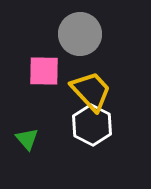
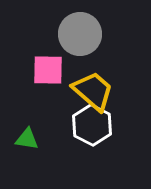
pink square: moved 4 px right, 1 px up
yellow trapezoid: moved 2 px right; rotated 6 degrees counterclockwise
green triangle: rotated 40 degrees counterclockwise
